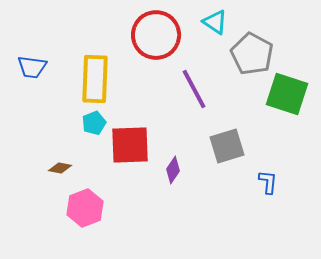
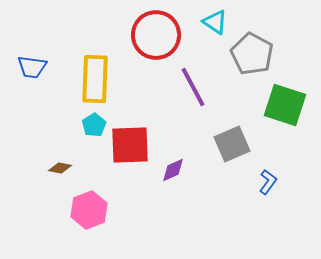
purple line: moved 1 px left, 2 px up
green square: moved 2 px left, 11 px down
cyan pentagon: moved 2 px down; rotated 10 degrees counterclockwise
gray square: moved 5 px right, 2 px up; rotated 6 degrees counterclockwise
purple diamond: rotated 32 degrees clockwise
blue L-shape: rotated 30 degrees clockwise
pink hexagon: moved 4 px right, 2 px down
